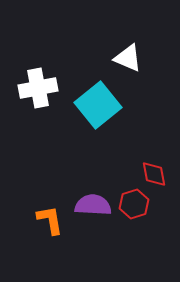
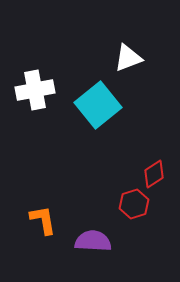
white triangle: rotated 44 degrees counterclockwise
white cross: moved 3 px left, 2 px down
red diamond: rotated 68 degrees clockwise
purple semicircle: moved 36 px down
orange L-shape: moved 7 px left
